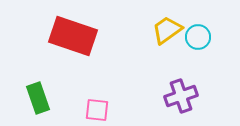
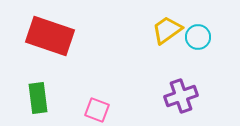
red rectangle: moved 23 px left
green rectangle: rotated 12 degrees clockwise
pink square: rotated 15 degrees clockwise
